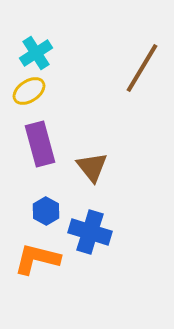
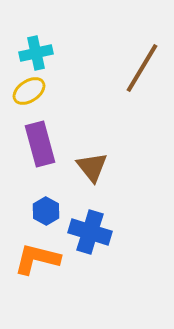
cyan cross: rotated 20 degrees clockwise
